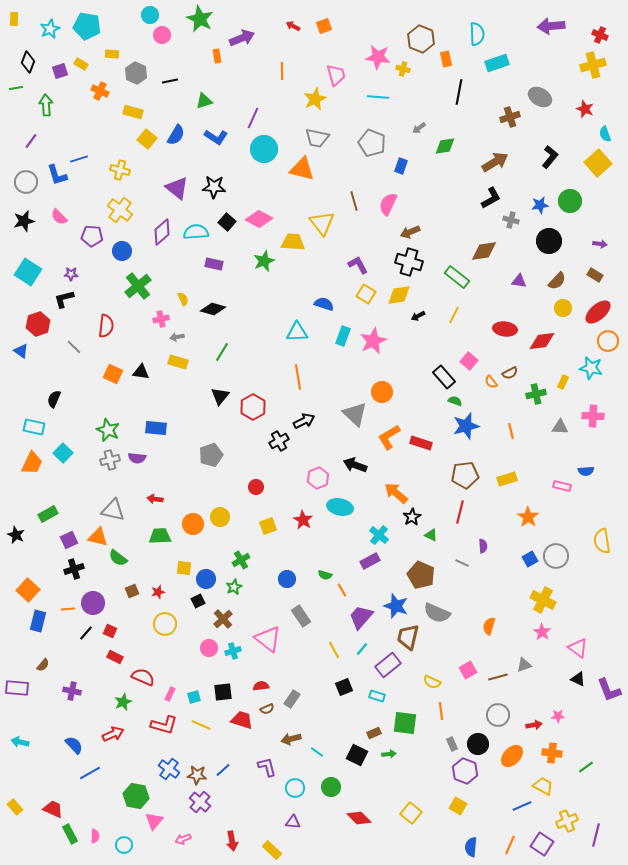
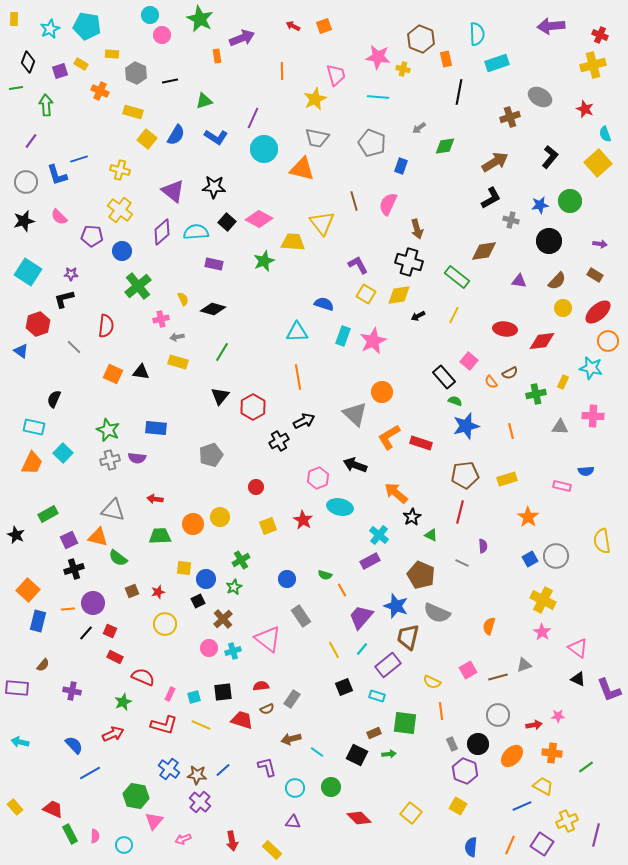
purple triangle at (177, 188): moved 4 px left, 3 px down
brown arrow at (410, 232): moved 7 px right, 3 px up; rotated 84 degrees counterclockwise
